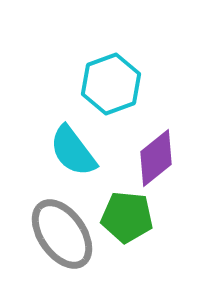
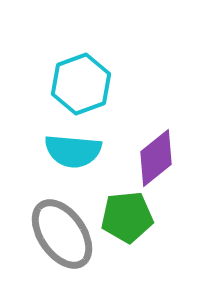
cyan hexagon: moved 30 px left
cyan semicircle: rotated 48 degrees counterclockwise
green pentagon: rotated 12 degrees counterclockwise
